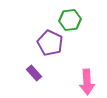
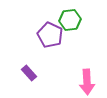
purple pentagon: moved 8 px up
purple rectangle: moved 5 px left
